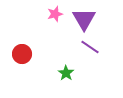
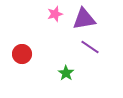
purple triangle: rotated 50 degrees clockwise
